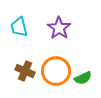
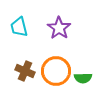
green semicircle: rotated 24 degrees clockwise
